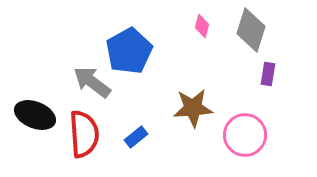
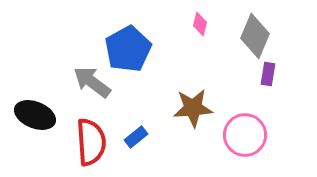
pink diamond: moved 2 px left, 2 px up
gray diamond: moved 4 px right, 6 px down; rotated 6 degrees clockwise
blue pentagon: moved 1 px left, 2 px up
red semicircle: moved 7 px right, 8 px down
